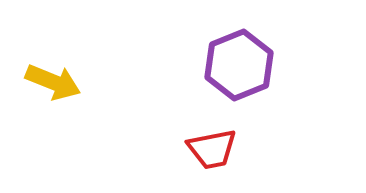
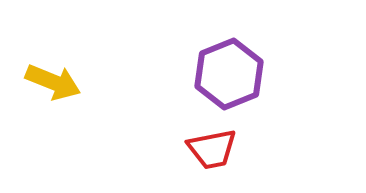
purple hexagon: moved 10 px left, 9 px down
